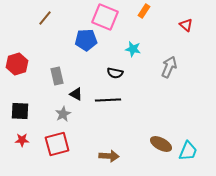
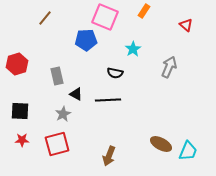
cyan star: rotated 28 degrees clockwise
brown arrow: rotated 108 degrees clockwise
